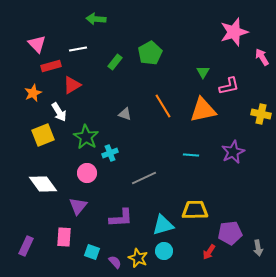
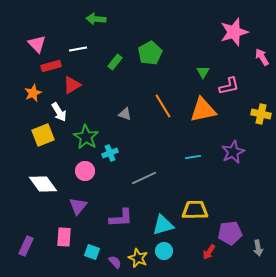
cyan line: moved 2 px right, 2 px down; rotated 14 degrees counterclockwise
pink circle: moved 2 px left, 2 px up
